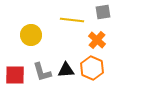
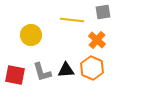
red square: rotated 10 degrees clockwise
